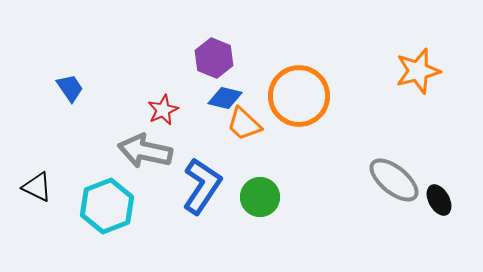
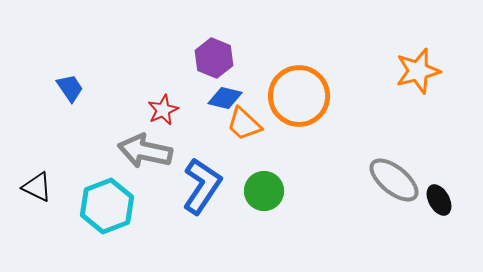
green circle: moved 4 px right, 6 px up
